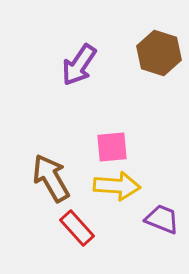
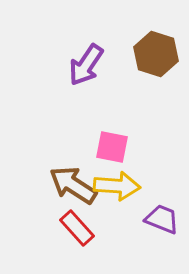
brown hexagon: moved 3 px left, 1 px down
purple arrow: moved 7 px right
pink square: rotated 16 degrees clockwise
brown arrow: moved 22 px right, 7 px down; rotated 27 degrees counterclockwise
